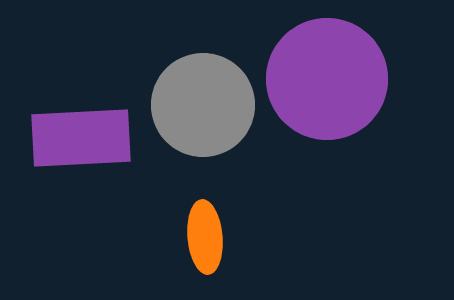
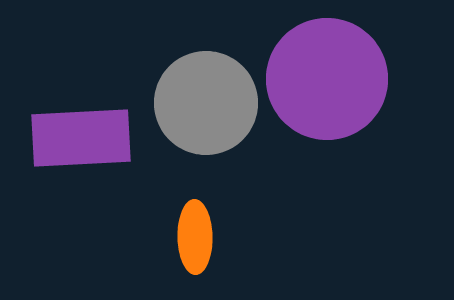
gray circle: moved 3 px right, 2 px up
orange ellipse: moved 10 px left; rotated 4 degrees clockwise
